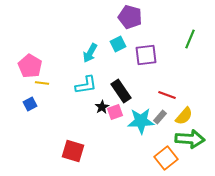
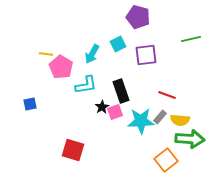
purple pentagon: moved 8 px right
green line: moved 1 px right; rotated 54 degrees clockwise
cyan arrow: moved 2 px right, 1 px down
pink pentagon: moved 31 px right, 1 px down
yellow line: moved 4 px right, 29 px up
black rectangle: rotated 15 degrees clockwise
blue square: rotated 16 degrees clockwise
yellow semicircle: moved 4 px left, 4 px down; rotated 54 degrees clockwise
red square: moved 1 px up
orange square: moved 2 px down
